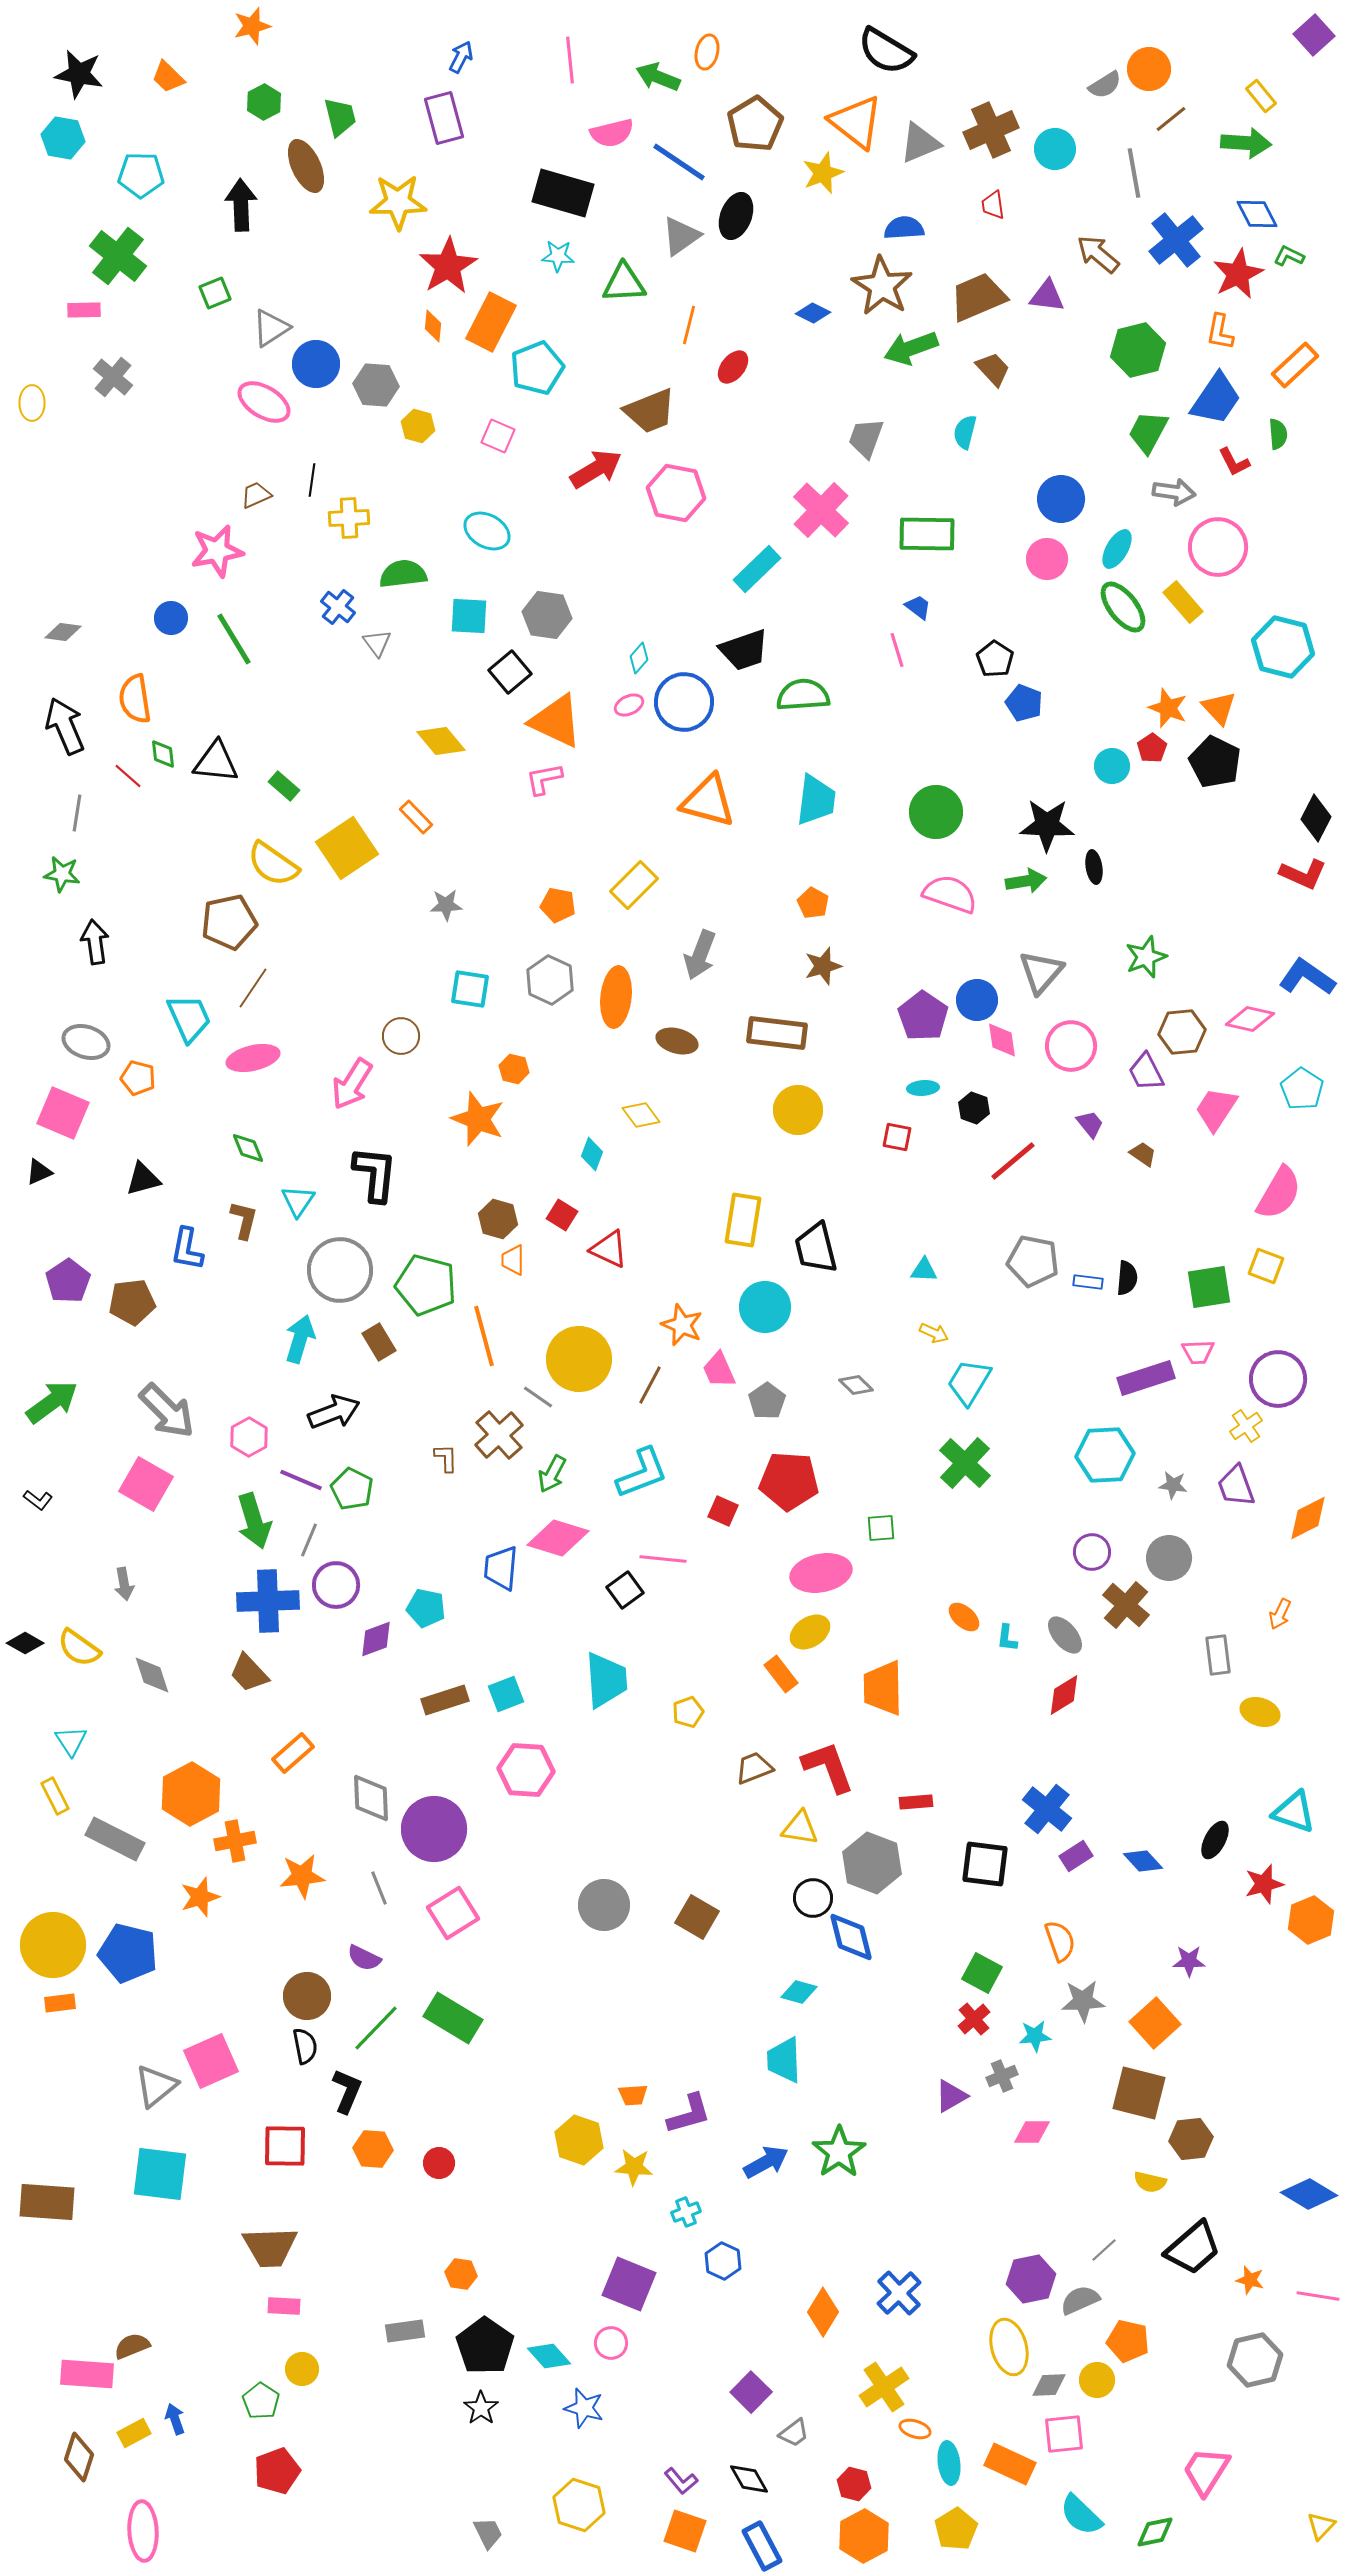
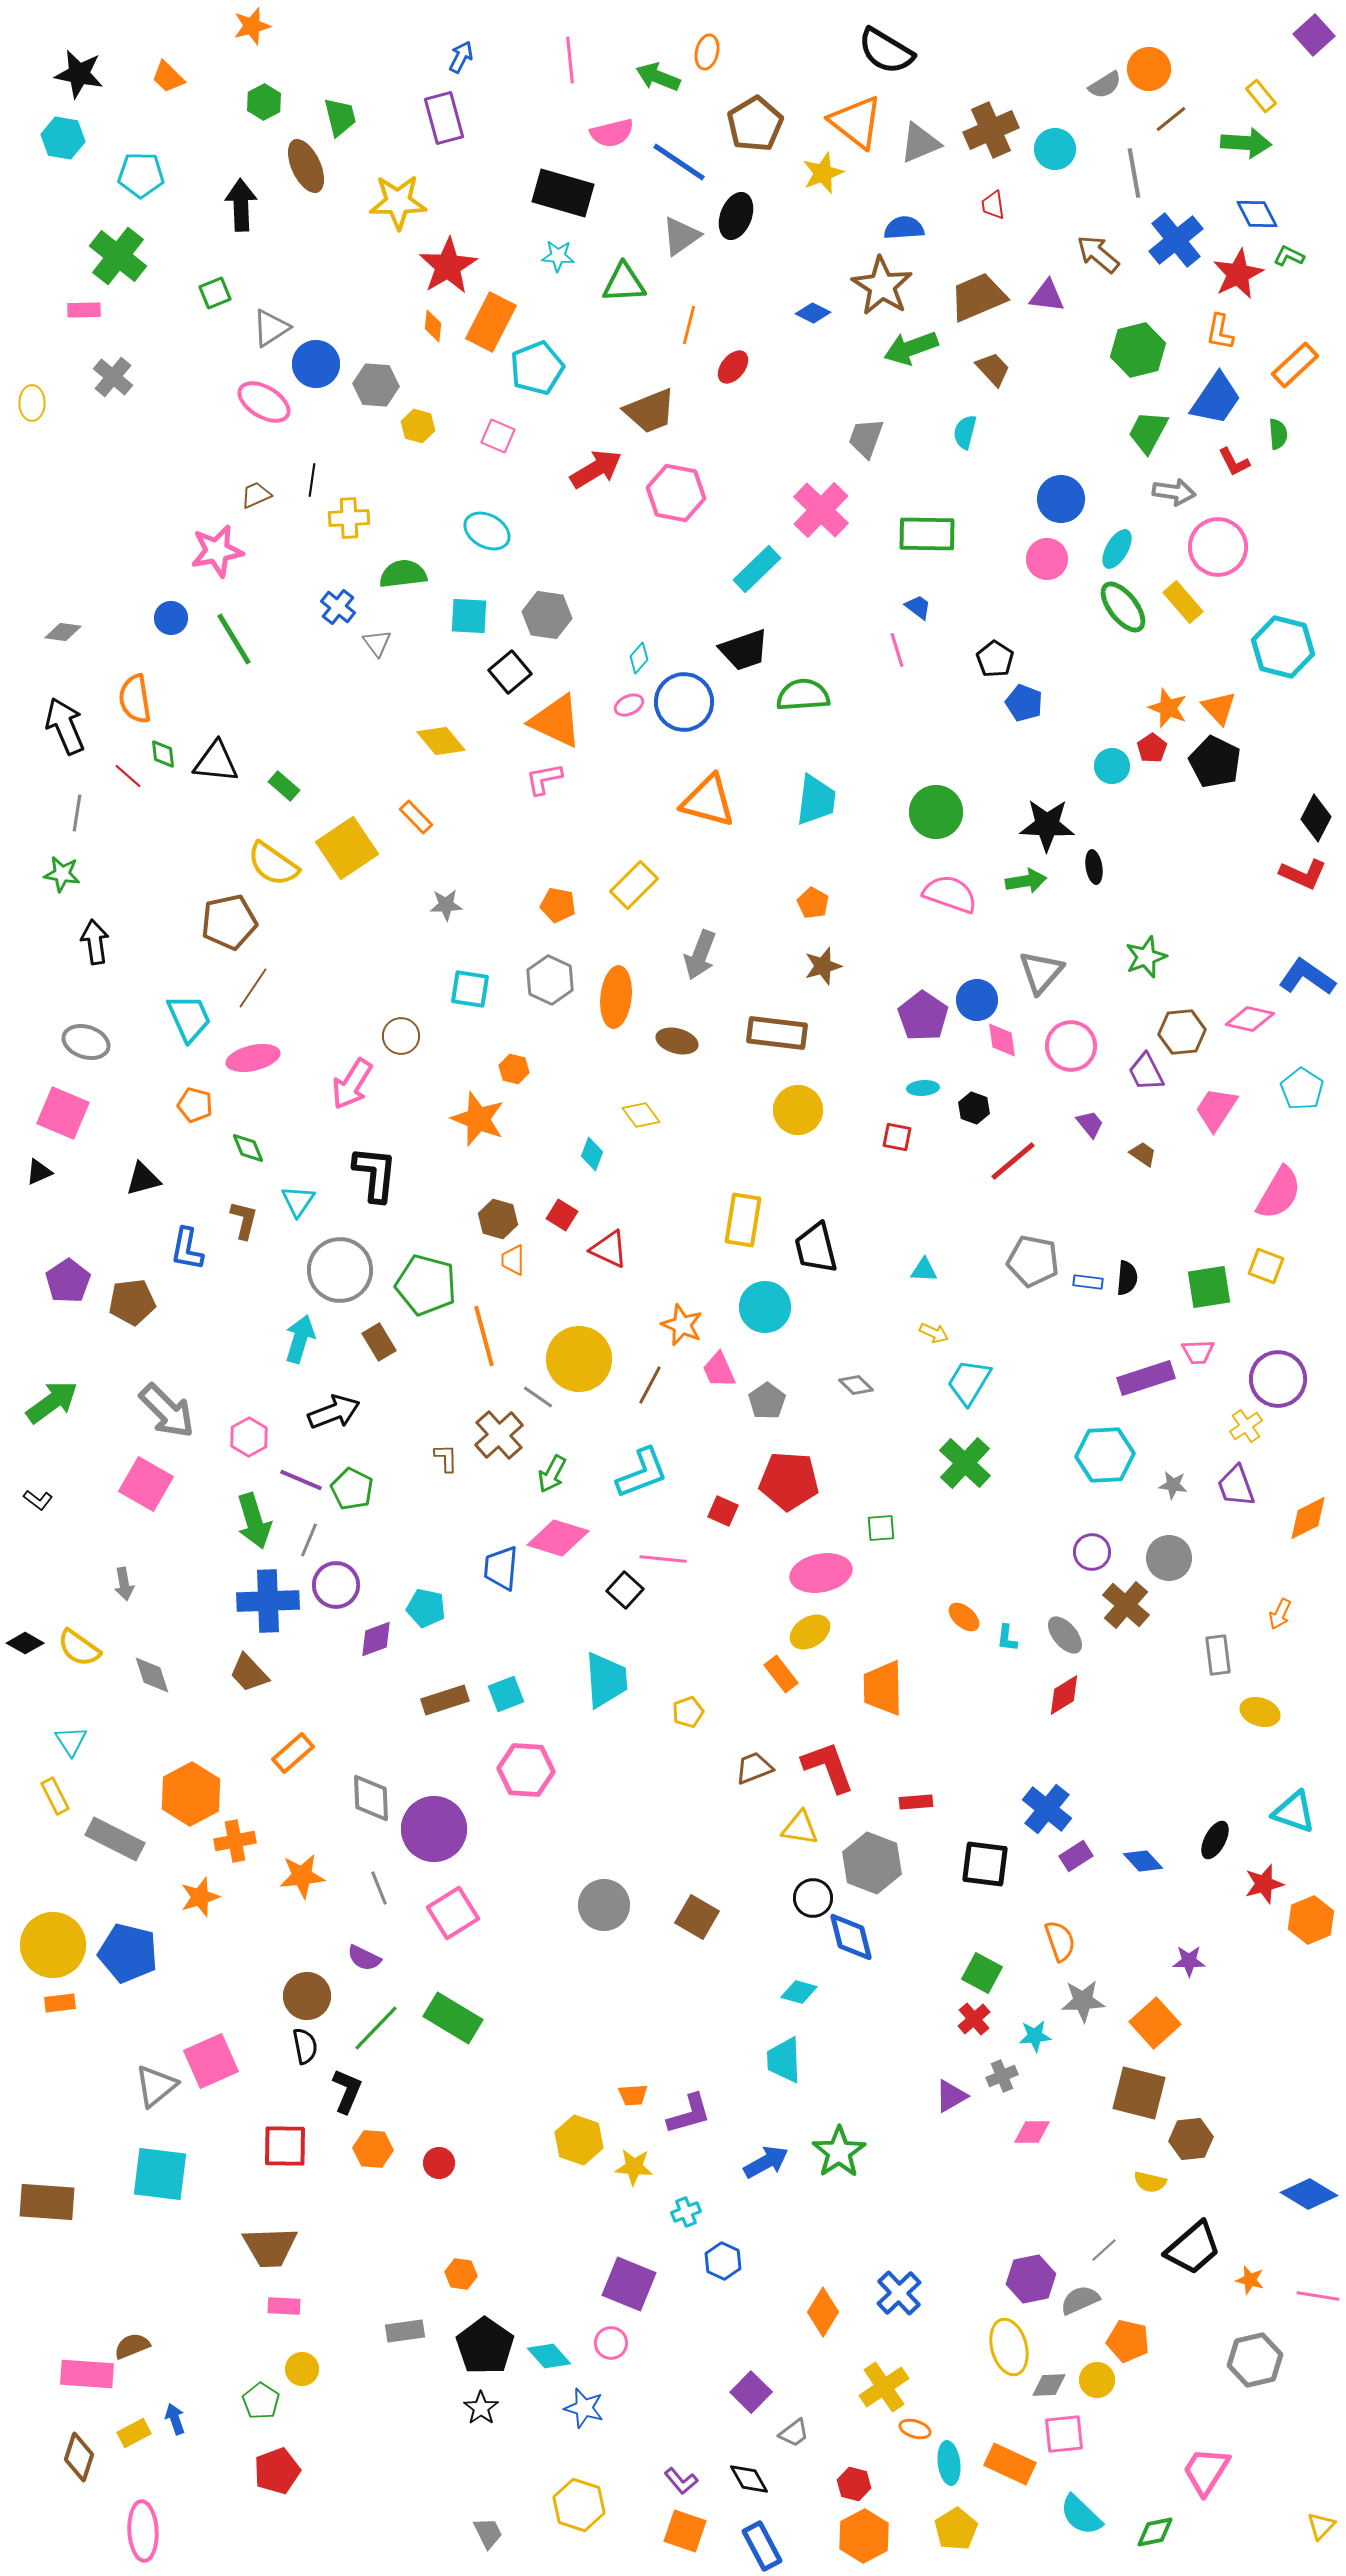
orange pentagon at (138, 1078): moved 57 px right, 27 px down
black square at (625, 1590): rotated 12 degrees counterclockwise
